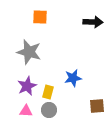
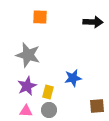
gray star: moved 1 px left, 3 px down
